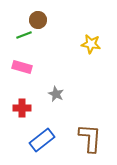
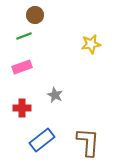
brown circle: moved 3 px left, 5 px up
green line: moved 1 px down
yellow star: rotated 18 degrees counterclockwise
pink rectangle: rotated 36 degrees counterclockwise
gray star: moved 1 px left, 1 px down
brown L-shape: moved 2 px left, 4 px down
